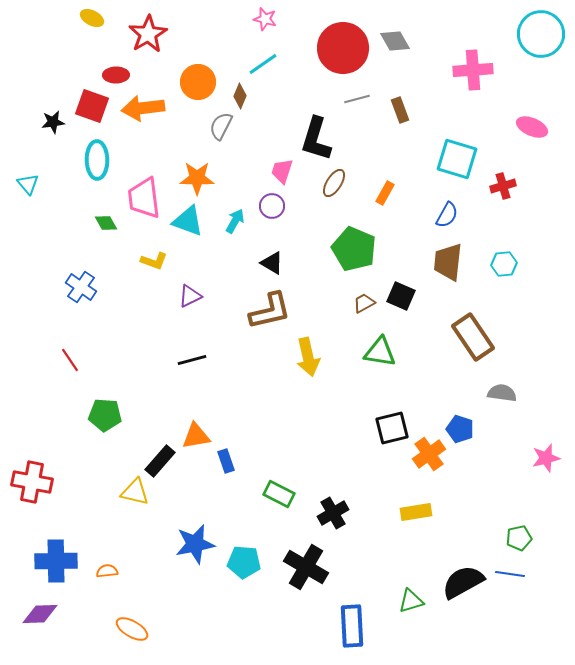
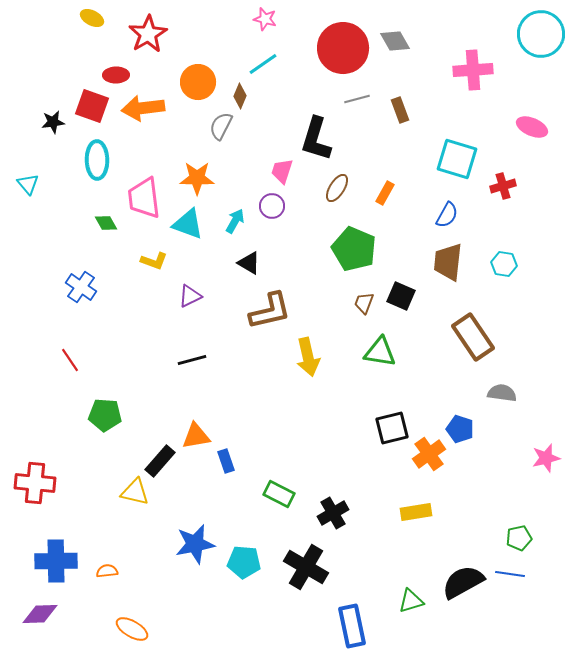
brown ellipse at (334, 183): moved 3 px right, 5 px down
cyan triangle at (188, 221): moved 3 px down
black triangle at (272, 263): moved 23 px left
cyan hexagon at (504, 264): rotated 15 degrees clockwise
brown trapezoid at (364, 303): rotated 40 degrees counterclockwise
red cross at (32, 482): moved 3 px right, 1 px down; rotated 6 degrees counterclockwise
blue rectangle at (352, 626): rotated 9 degrees counterclockwise
